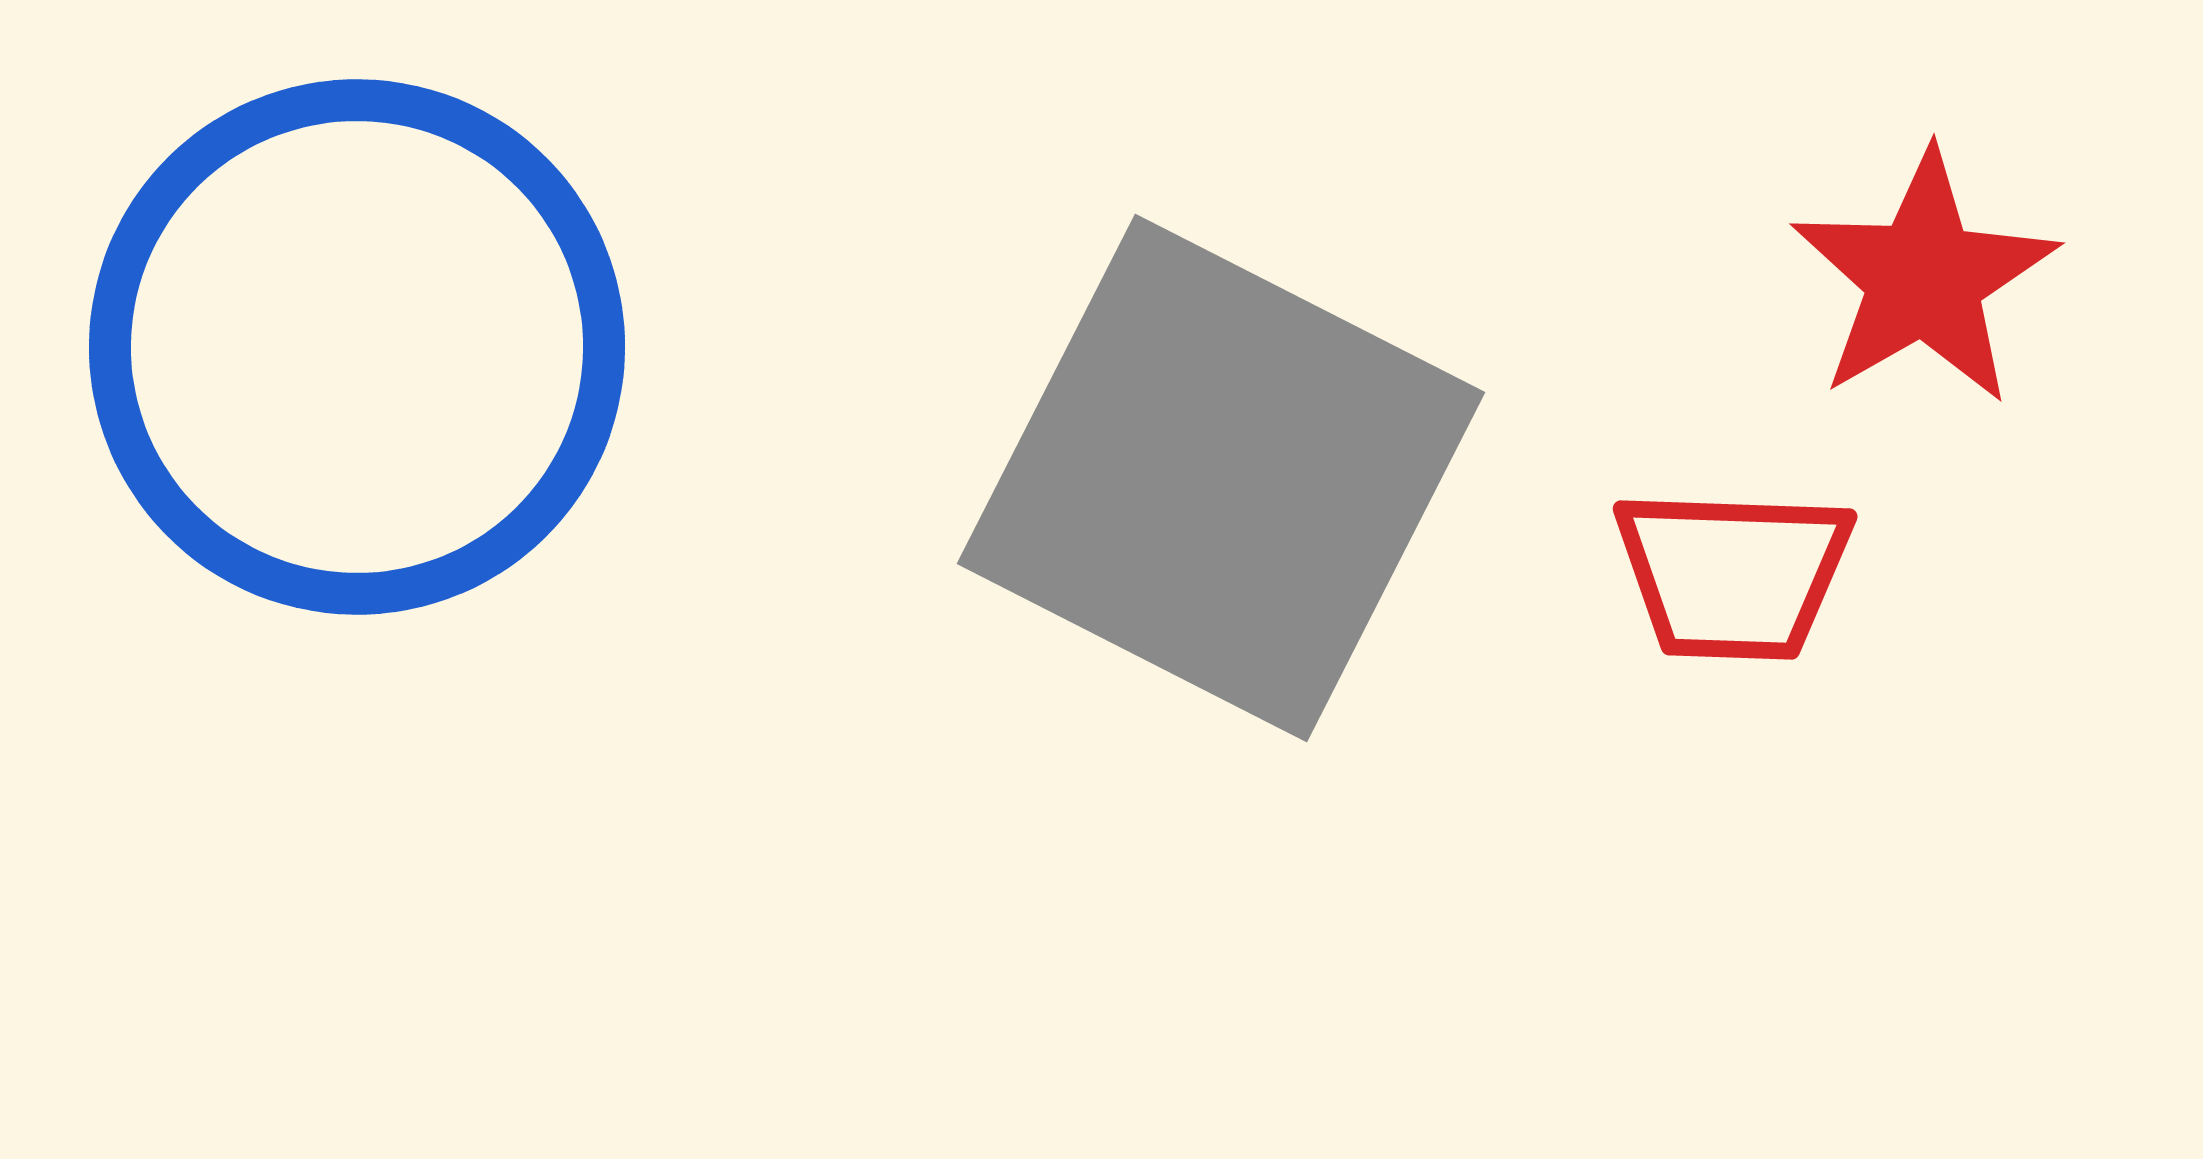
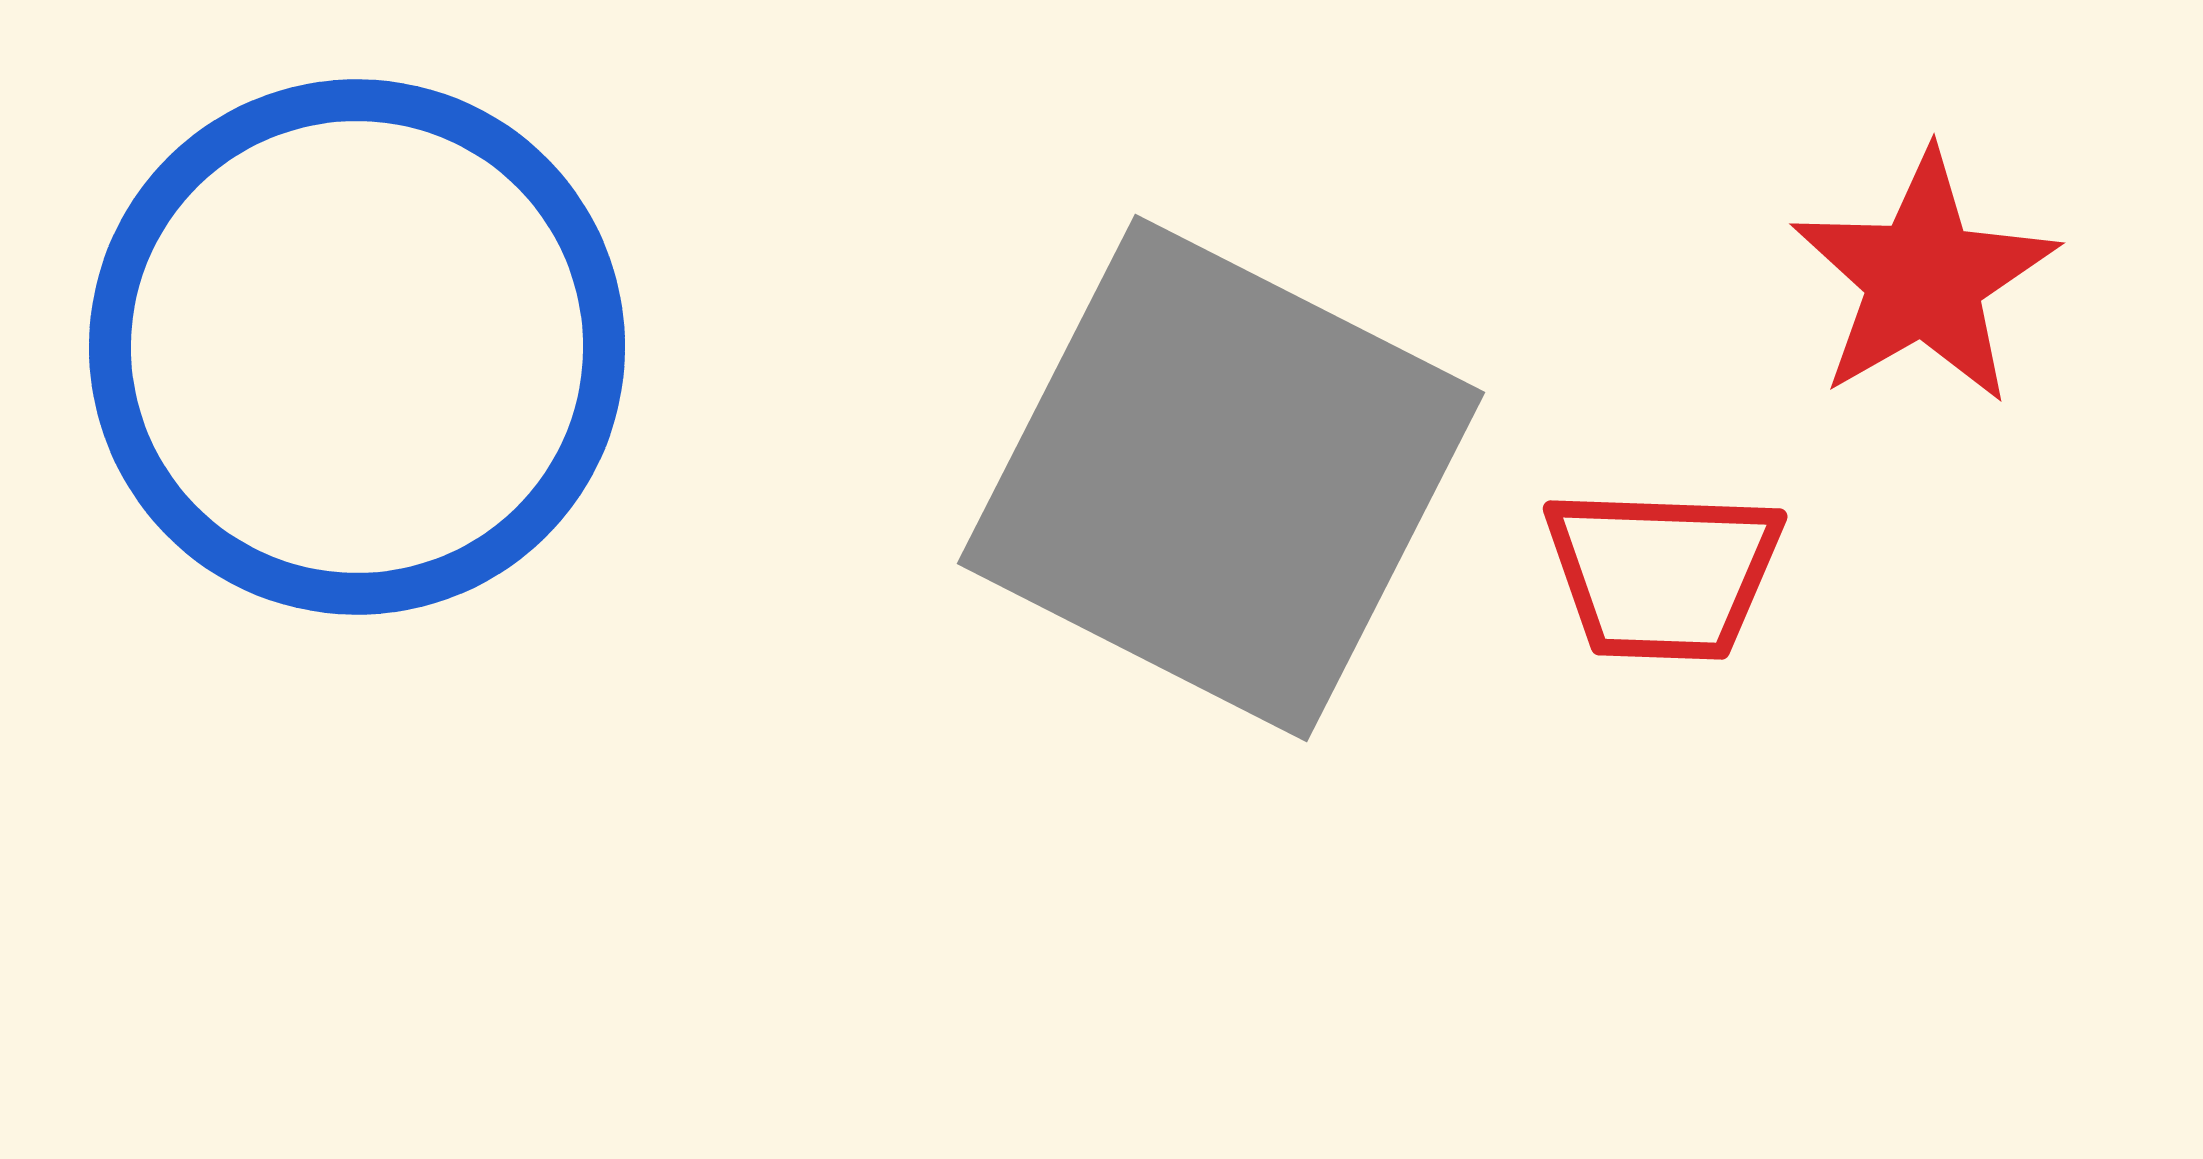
red trapezoid: moved 70 px left
